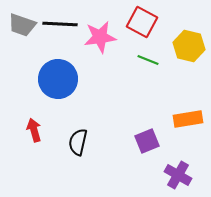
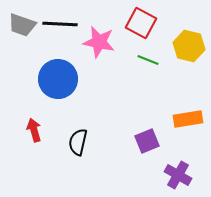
red square: moved 1 px left, 1 px down
pink star: moved 1 px left, 5 px down; rotated 20 degrees clockwise
